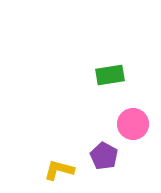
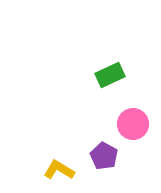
green rectangle: rotated 16 degrees counterclockwise
yellow L-shape: rotated 16 degrees clockwise
